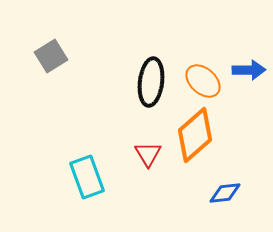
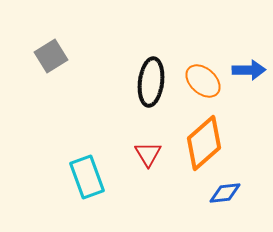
orange diamond: moved 9 px right, 8 px down
